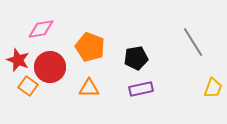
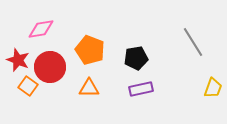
orange pentagon: moved 3 px down
